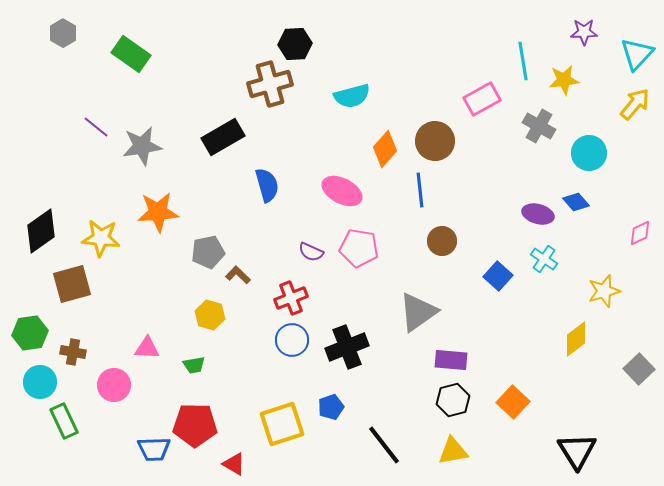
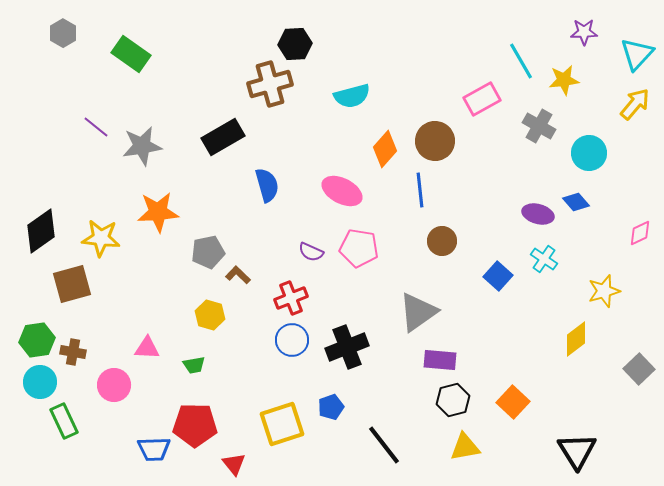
cyan line at (523, 61): moved 2 px left; rotated 21 degrees counterclockwise
green hexagon at (30, 333): moved 7 px right, 7 px down
purple rectangle at (451, 360): moved 11 px left
yellow triangle at (453, 451): moved 12 px right, 4 px up
red triangle at (234, 464): rotated 20 degrees clockwise
